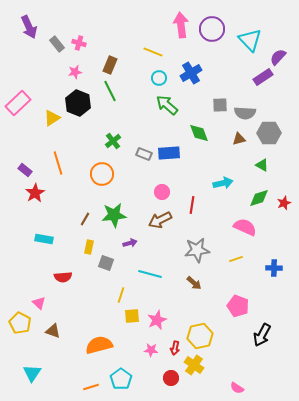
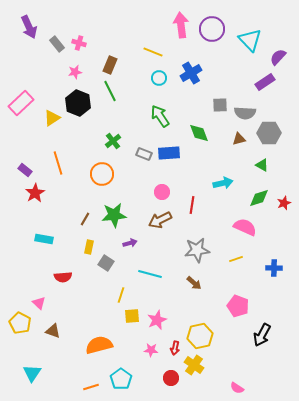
purple rectangle at (263, 77): moved 2 px right, 5 px down
pink rectangle at (18, 103): moved 3 px right
green arrow at (167, 105): moved 7 px left, 11 px down; rotated 15 degrees clockwise
gray square at (106, 263): rotated 14 degrees clockwise
